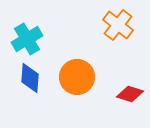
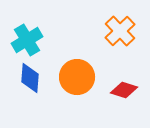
orange cross: moved 2 px right, 6 px down; rotated 8 degrees clockwise
cyan cross: moved 1 px down
red diamond: moved 6 px left, 4 px up
